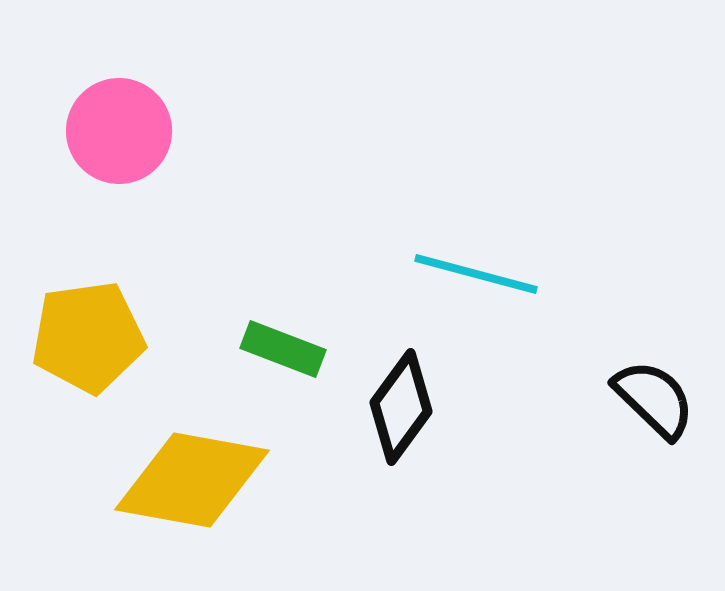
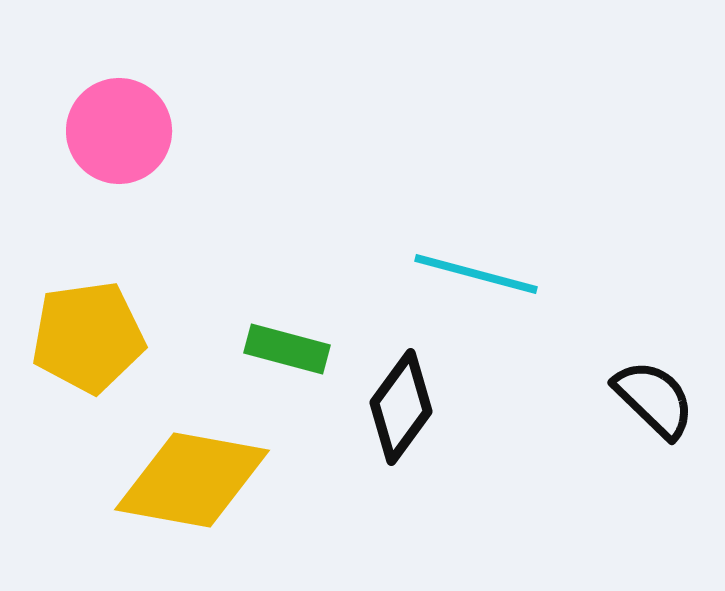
green rectangle: moved 4 px right; rotated 6 degrees counterclockwise
